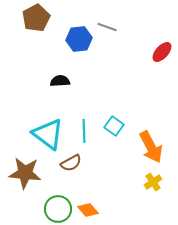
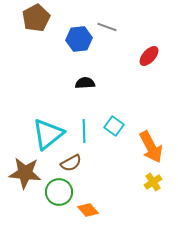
red ellipse: moved 13 px left, 4 px down
black semicircle: moved 25 px right, 2 px down
cyan triangle: rotated 44 degrees clockwise
green circle: moved 1 px right, 17 px up
